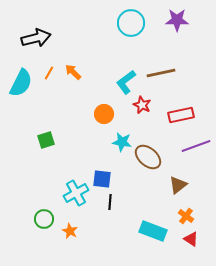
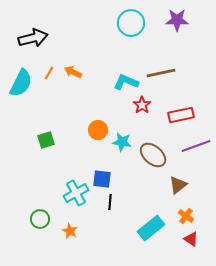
black arrow: moved 3 px left
orange arrow: rotated 18 degrees counterclockwise
cyan L-shape: rotated 60 degrees clockwise
red star: rotated 12 degrees clockwise
orange circle: moved 6 px left, 16 px down
brown ellipse: moved 5 px right, 2 px up
green circle: moved 4 px left
cyan rectangle: moved 2 px left, 3 px up; rotated 60 degrees counterclockwise
